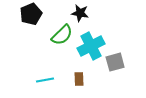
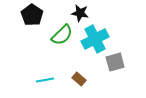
black pentagon: moved 1 px right, 1 px down; rotated 15 degrees counterclockwise
cyan cross: moved 4 px right, 7 px up
brown rectangle: rotated 48 degrees counterclockwise
